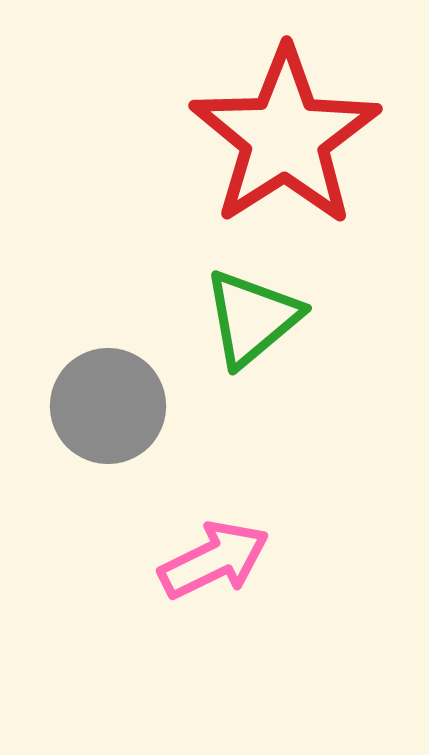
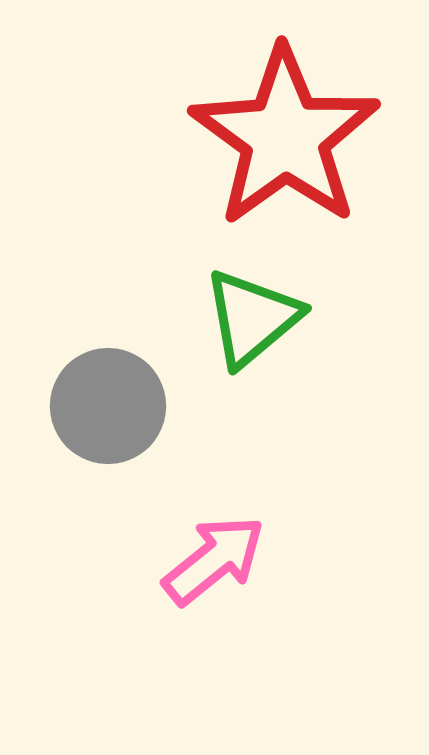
red star: rotated 3 degrees counterclockwise
pink arrow: rotated 13 degrees counterclockwise
